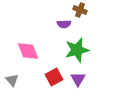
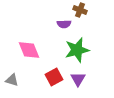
pink diamond: moved 1 px right, 1 px up
gray triangle: rotated 32 degrees counterclockwise
